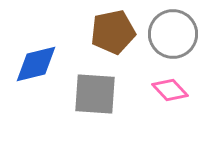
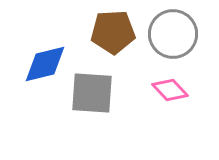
brown pentagon: rotated 9 degrees clockwise
blue diamond: moved 9 px right
gray square: moved 3 px left, 1 px up
